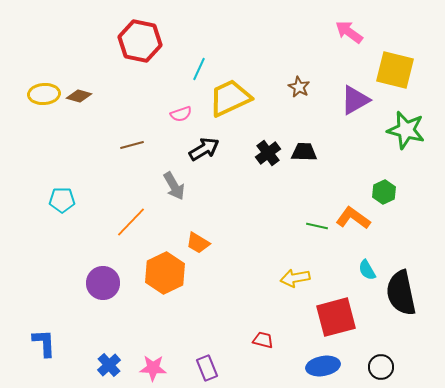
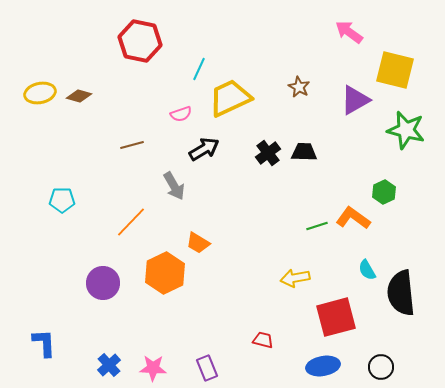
yellow ellipse: moved 4 px left, 1 px up; rotated 8 degrees counterclockwise
green line: rotated 30 degrees counterclockwise
black semicircle: rotated 6 degrees clockwise
